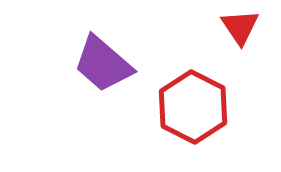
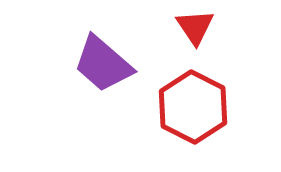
red triangle: moved 45 px left
